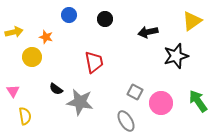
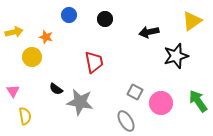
black arrow: moved 1 px right
